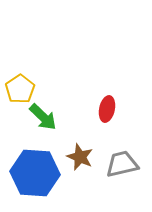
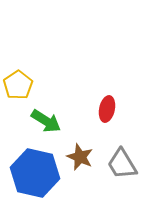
yellow pentagon: moved 2 px left, 4 px up
green arrow: moved 3 px right, 4 px down; rotated 12 degrees counterclockwise
gray trapezoid: rotated 108 degrees counterclockwise
blue hexagon: rotated 9 degrees clockwise
